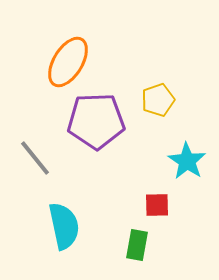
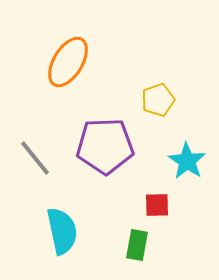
purple pentagon: moved 9 px right, 25 px down
cyan semicircle: moved 2 px left, 5 px down
